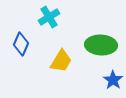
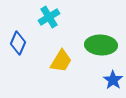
blue diamond: moved 3 px left, 1 px up
